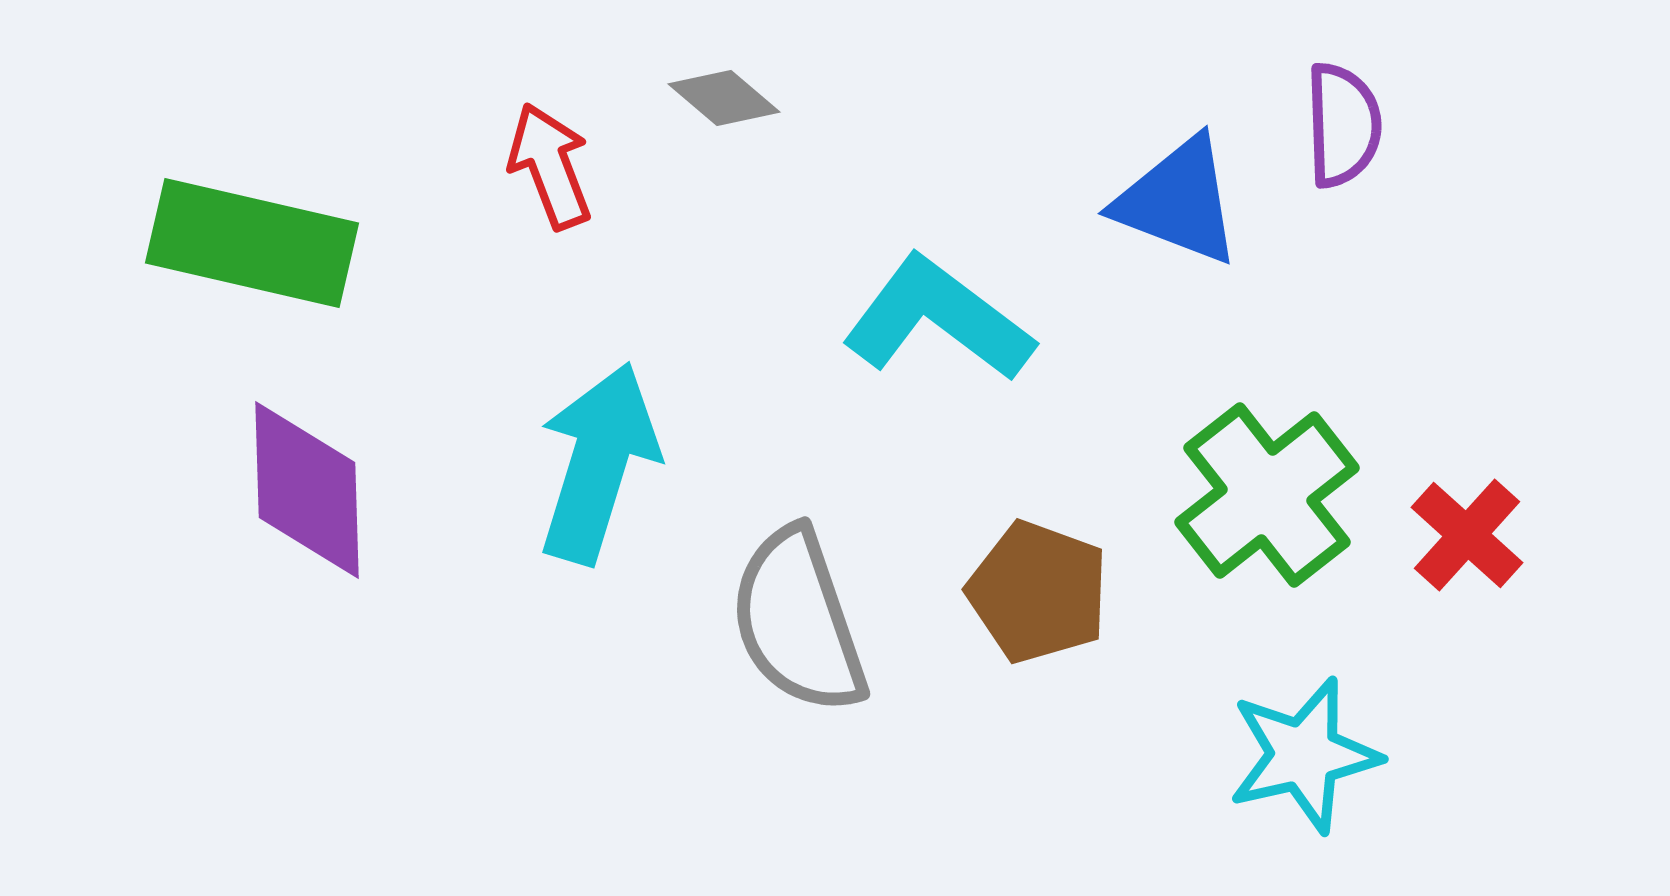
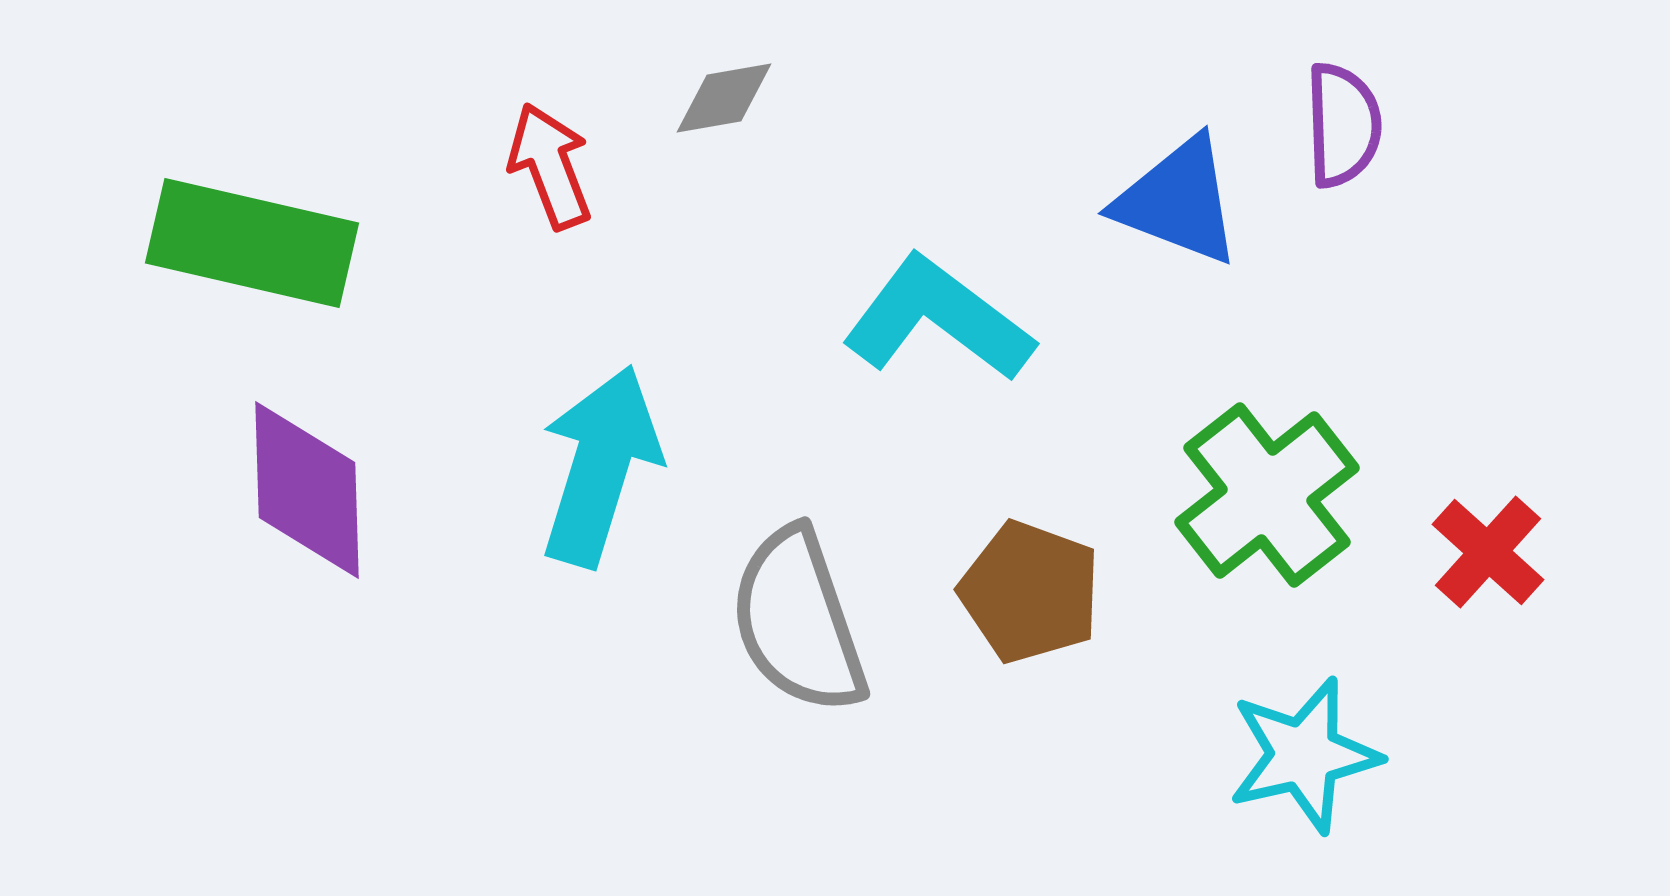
gray diamond: rotated 50 degrees counterclockwise
cyan arrow: moved 2 px right, 3 px down
red cross: moved 21 px right, 17 px down
brown pentagon: moved 8 px left
